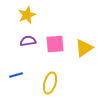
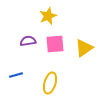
yellow star: moved 21 px right, 1 px down
